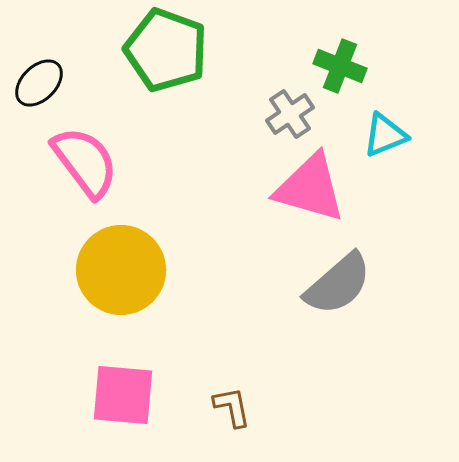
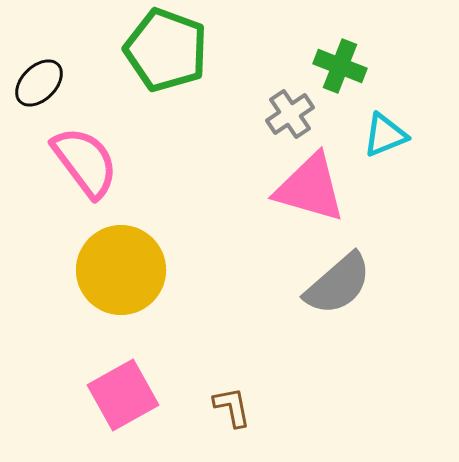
pink square: rotated 34 degrees counterclockwise
